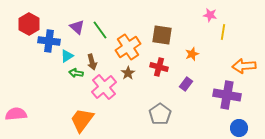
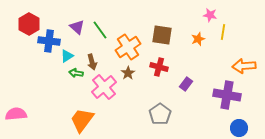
orange star: moved 6 px right, 15 px up
